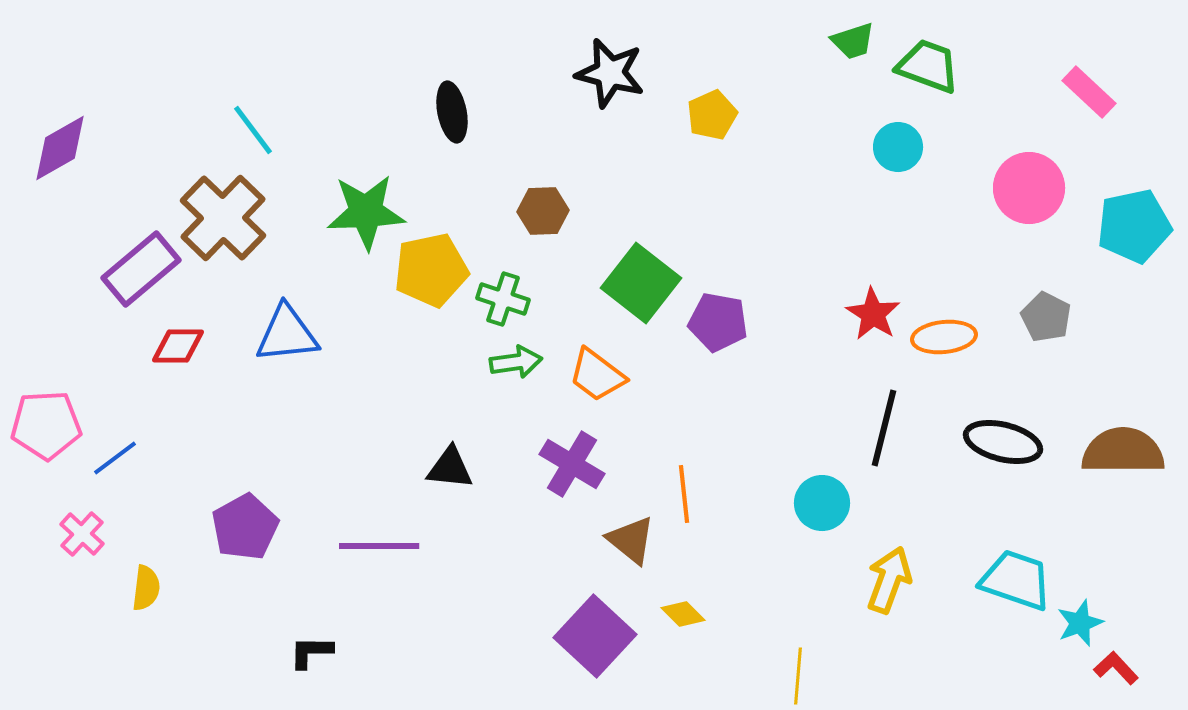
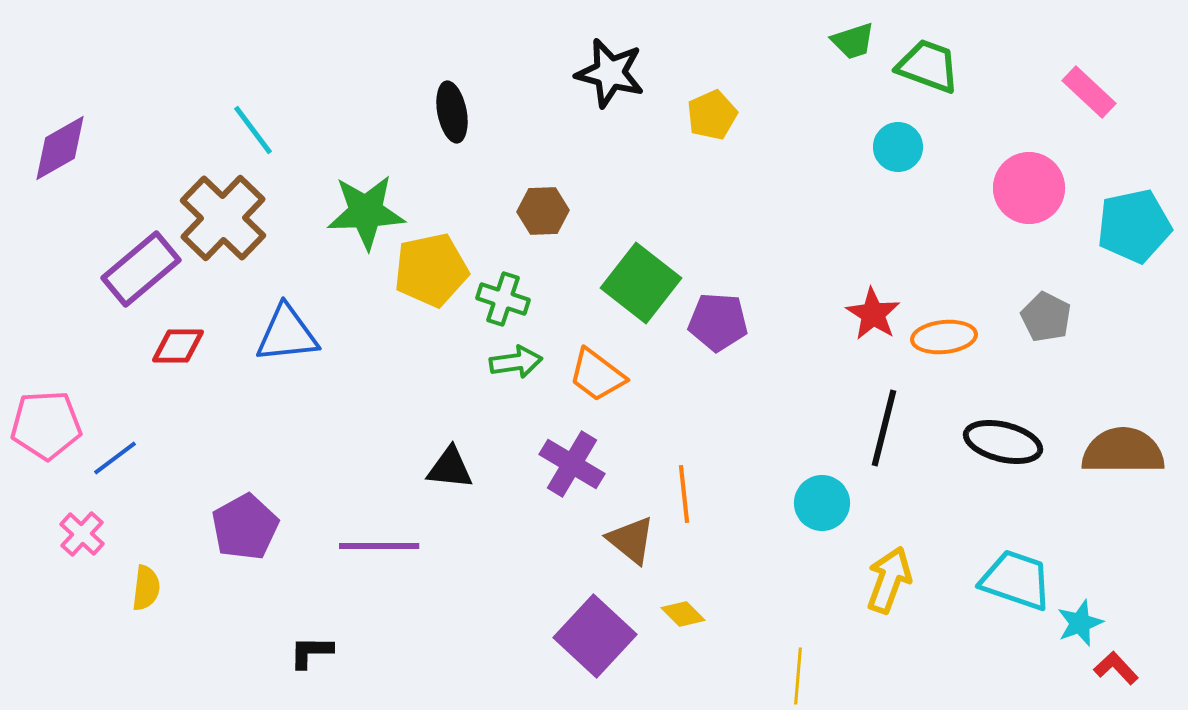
purple pentagon at (718, 322): rotated 6 degrees counterclockwise
